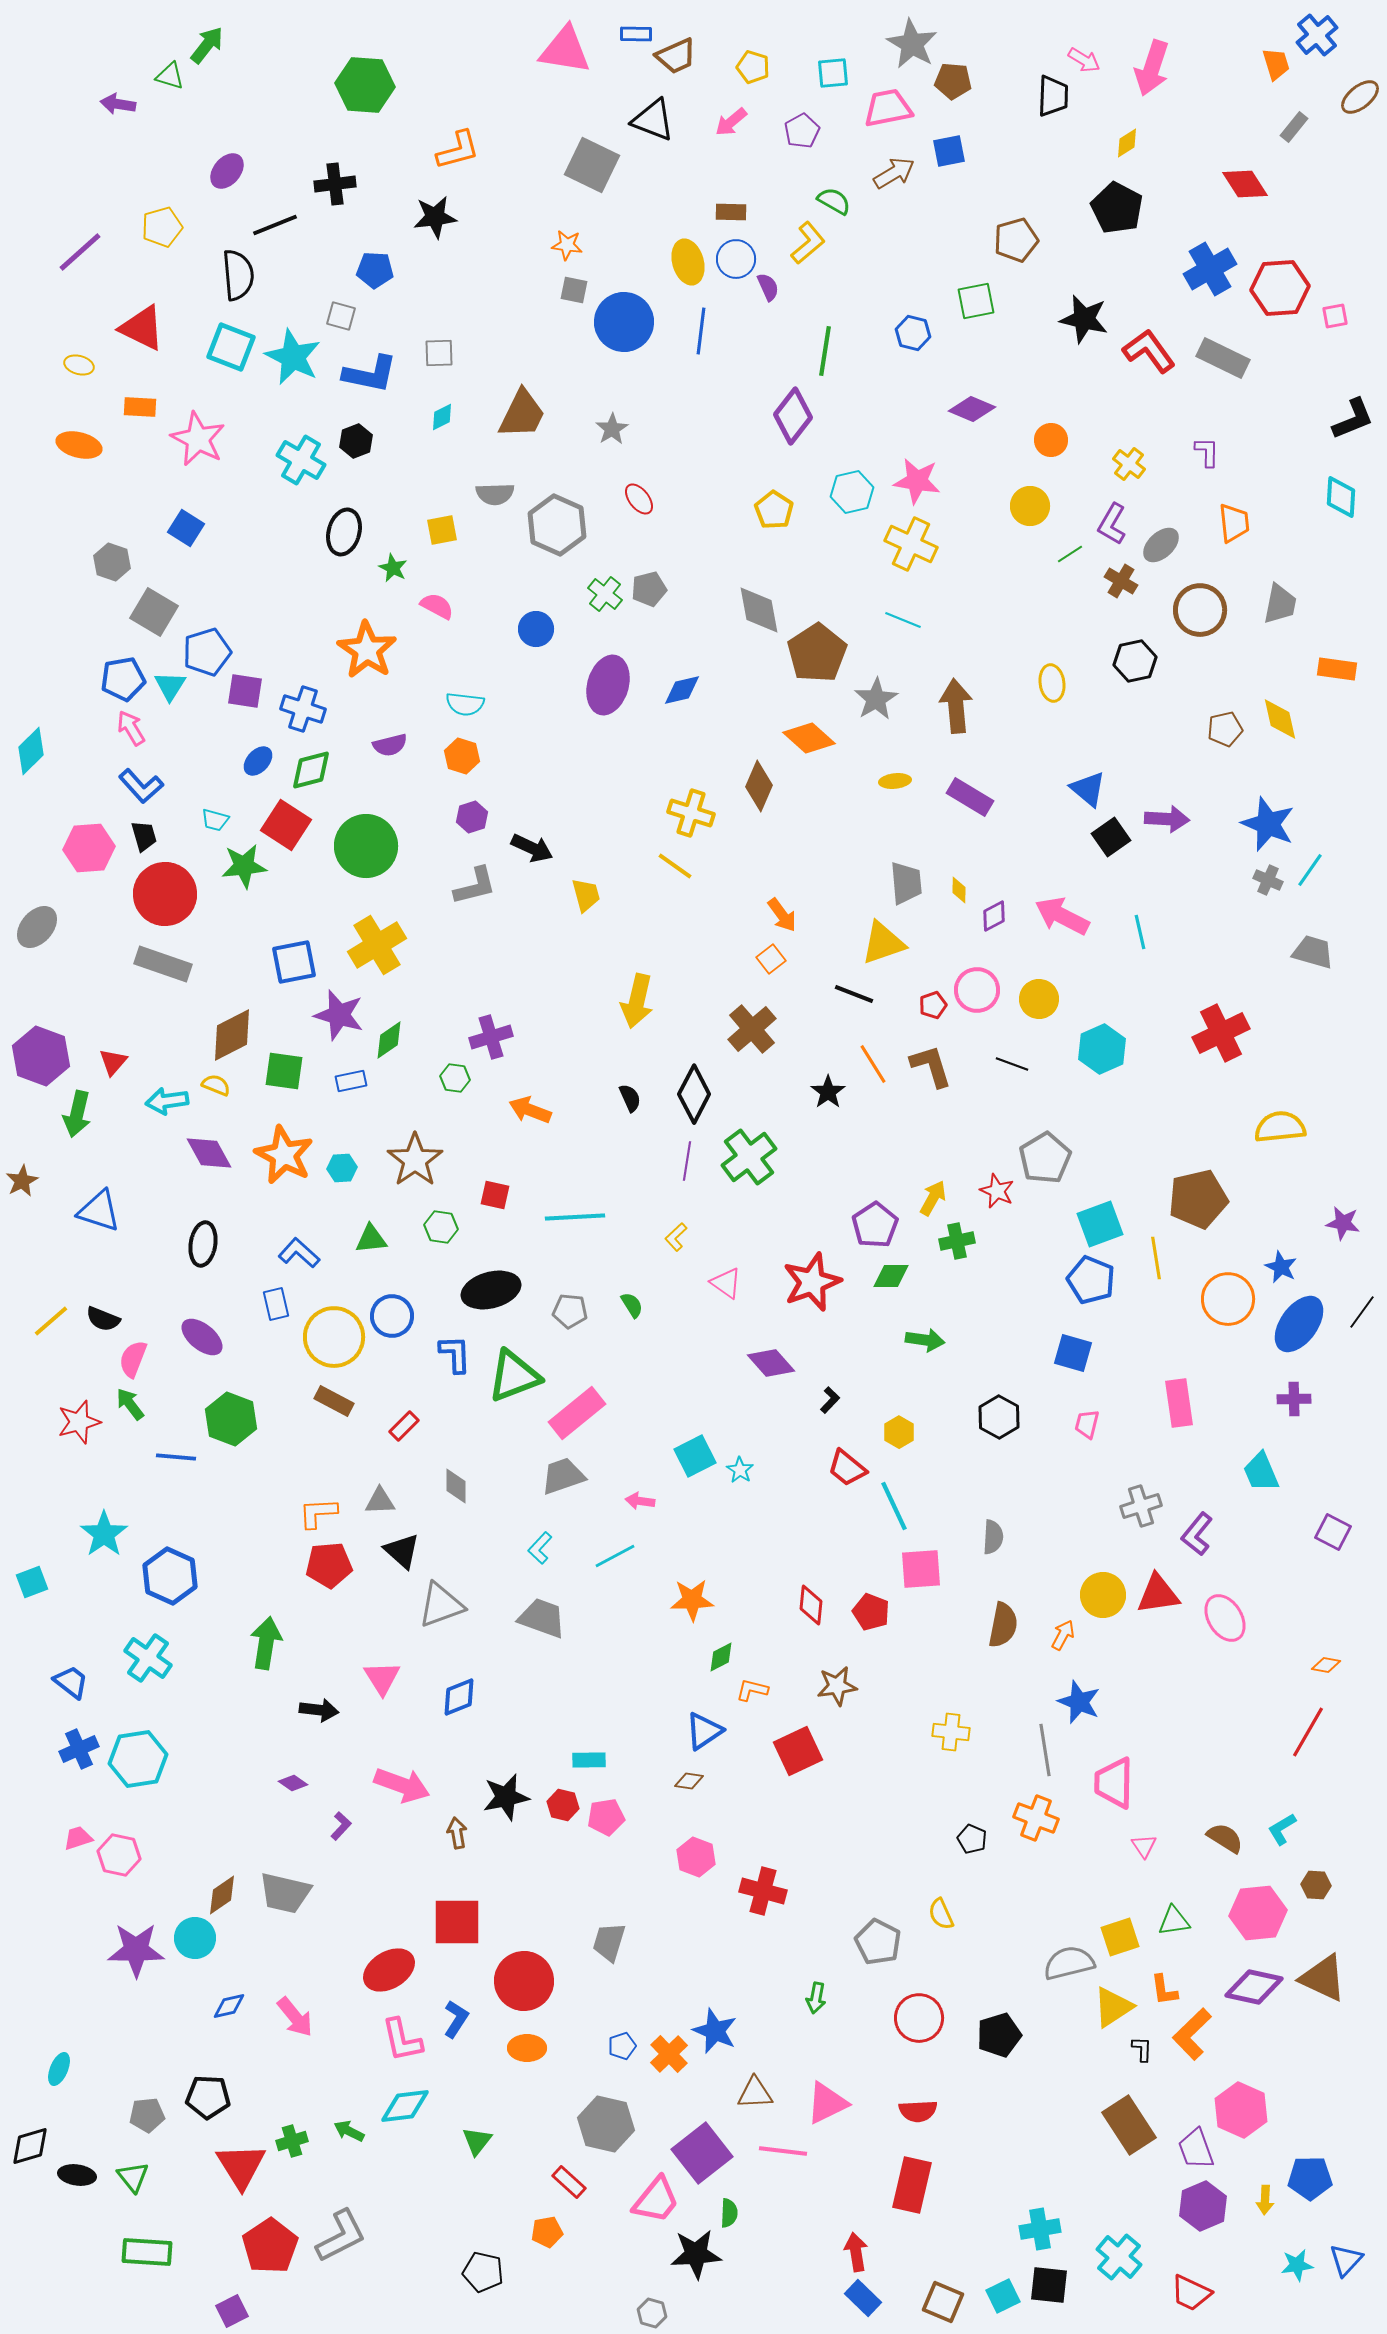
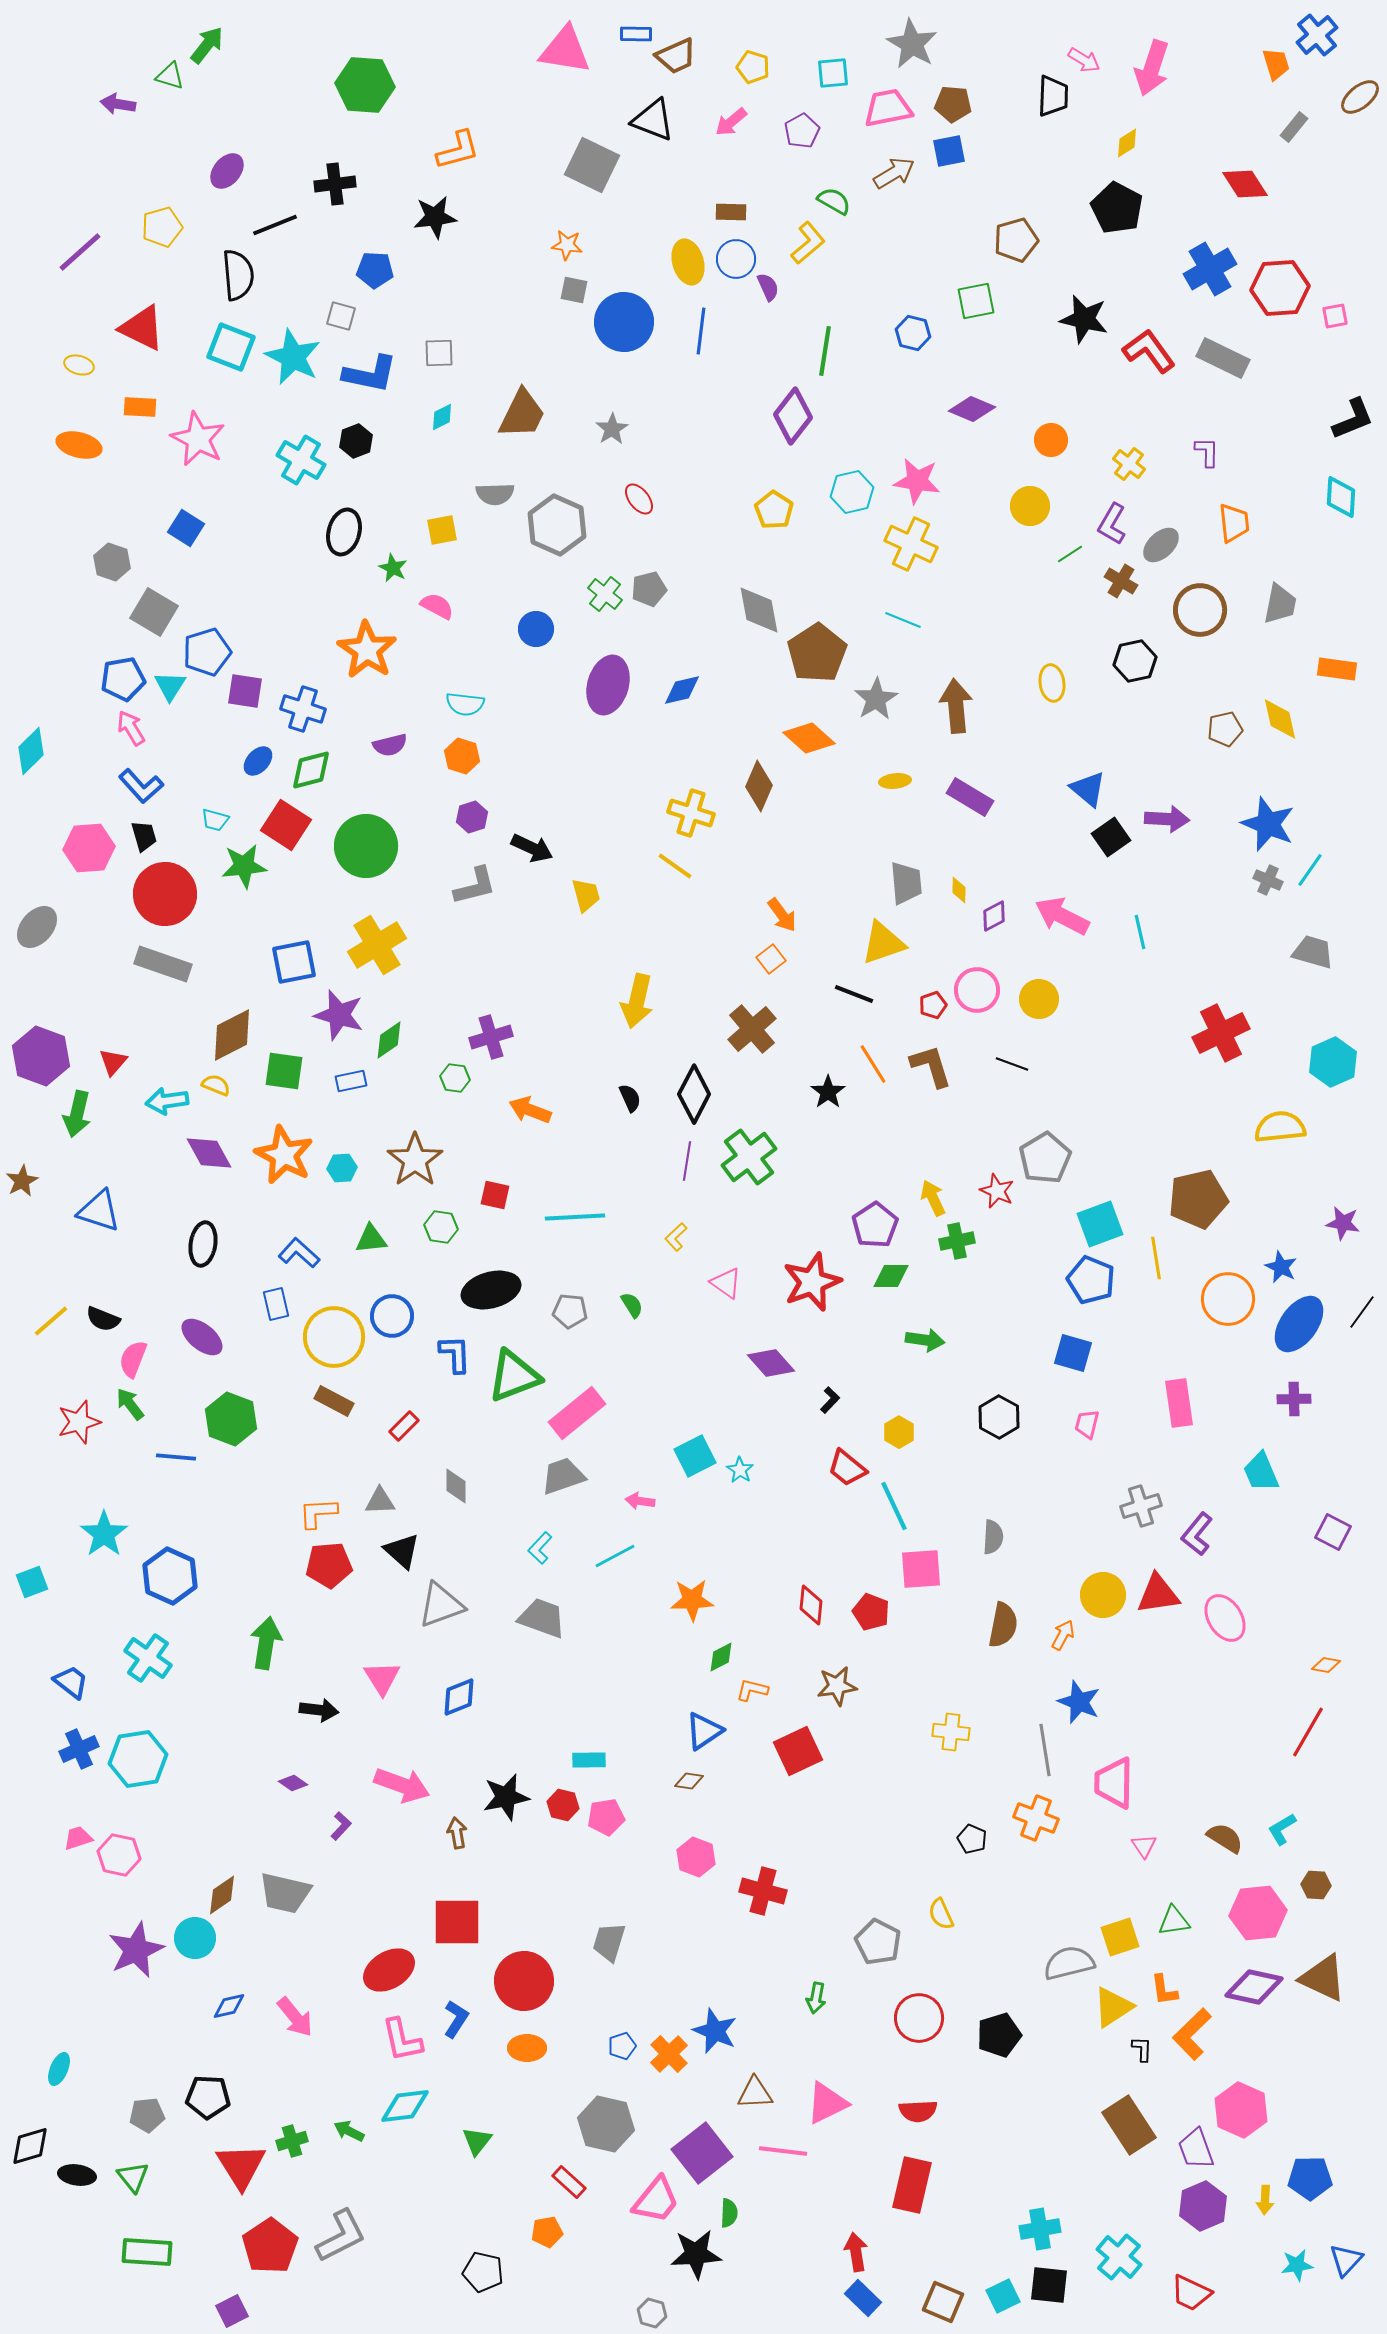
brown pentagon at (953, 81): moved 23 px down
cyan hexagon at (1102, 1049): moved 231 px right, 13 px down
yellow arrow at (933, 1198): rotated 54 degrees counterclockwise
purple star at (136, 1950): rotated 24 degrees counterclockwise
